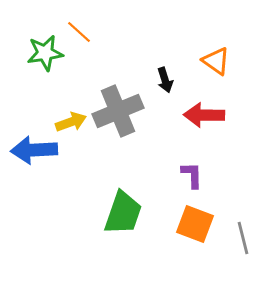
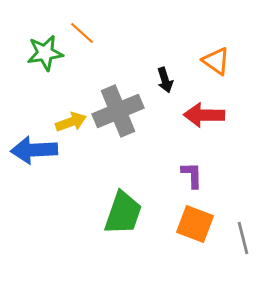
orange line: moved 3 px right, 1 px down
